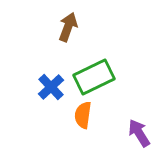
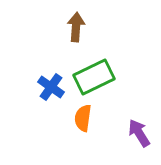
brown arrow: moved 8 px right; rotated 16 degrees counterclockwise
blue cross: rotated 12 degrees counterclockwise
orange semicircle: moved 3 px down
